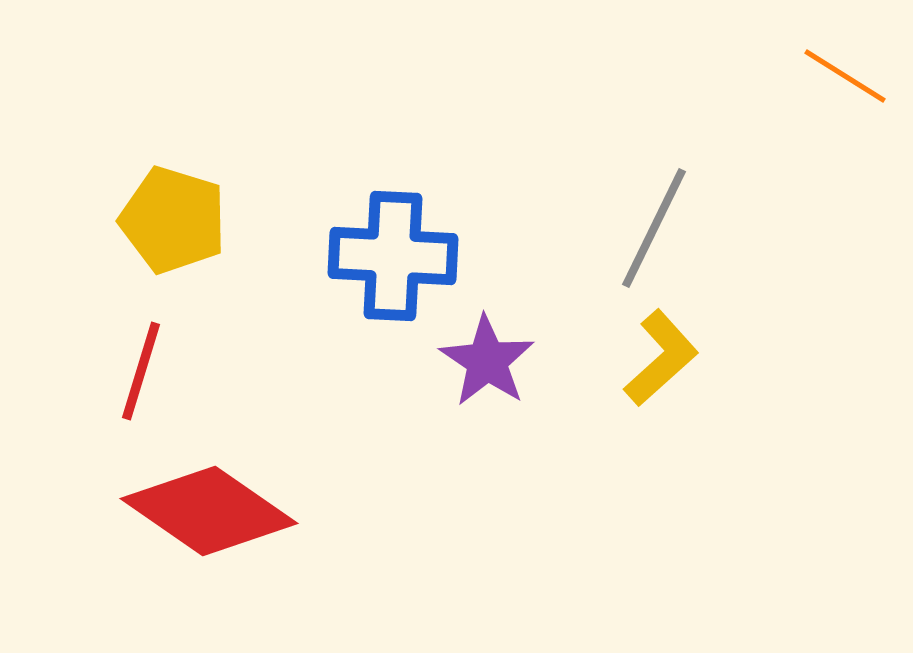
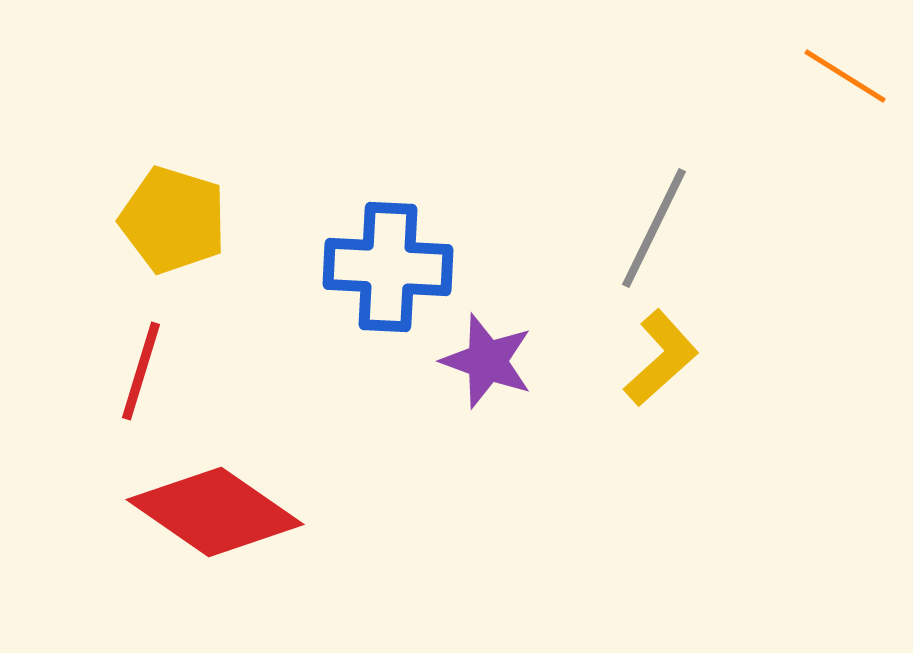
blue cross: moved 5 px left, 11 px down
purple star: rotated 14 degrees counterclockwise
red diamond: moved 6 px right, 1 px down
